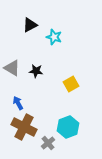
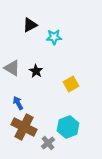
cyan star: rotated 21 degrees counterclockwise
black star: rotated 24 degrees clockwise
